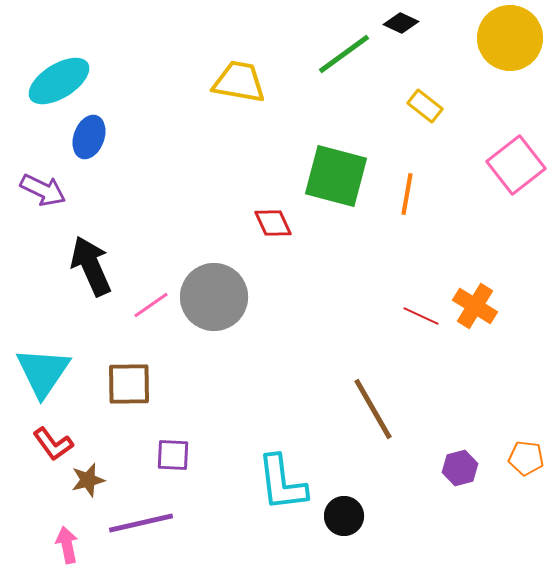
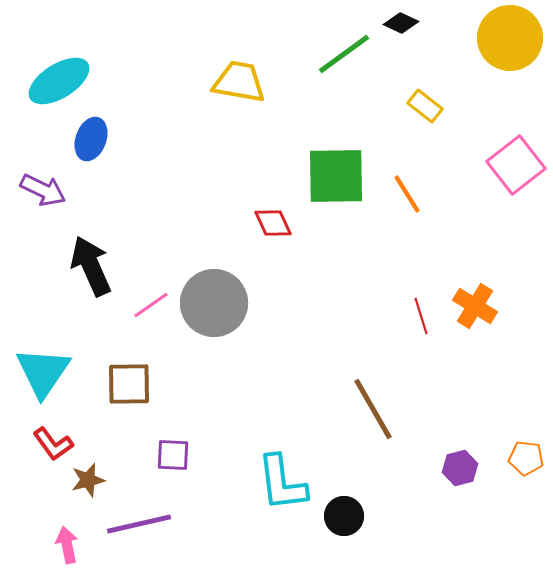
blue ellipse: moved 2 px right, 2 px down
green square: rotated 16 degrees counterclockwise
orange line: rotated 42 degrees counterclockwise
gray circle: moved 6 px down
red line: rotated 48 degrees clockwise
purple line: moved 2 px left, 1 px down
